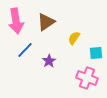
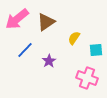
pink arrow: moved 1 px right, 2 px up; rotated 60 degrees clockwise
cyan square: moved 3 px up
